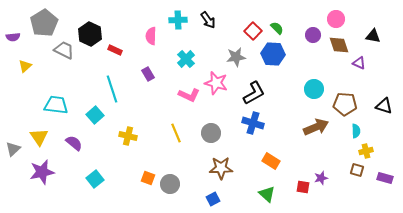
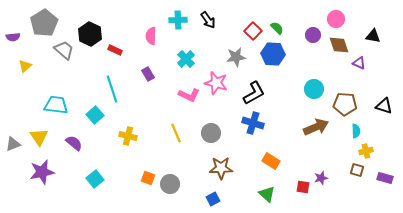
gray trapezoid at (64, 50): rotated 15 degrees clockwise
gray triangle at (13, 149): moved 5 px up; rotated 21 degrees clockwise
